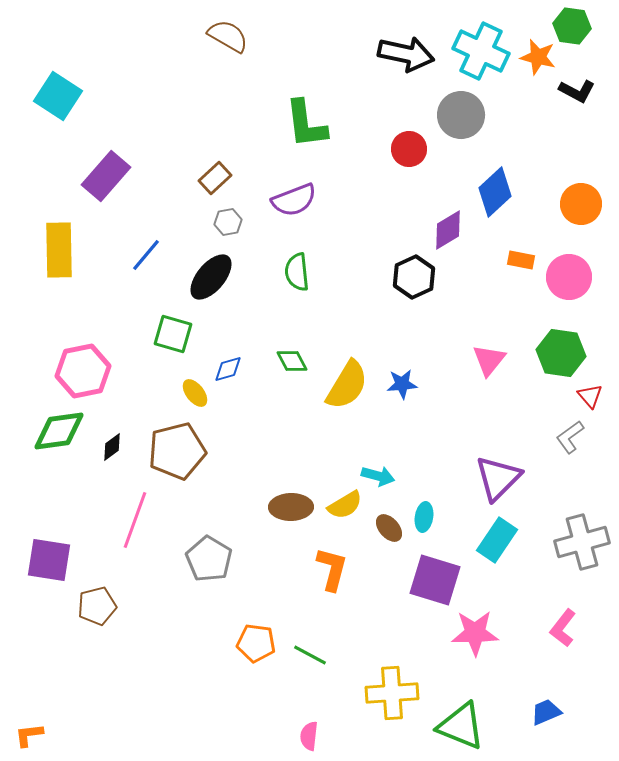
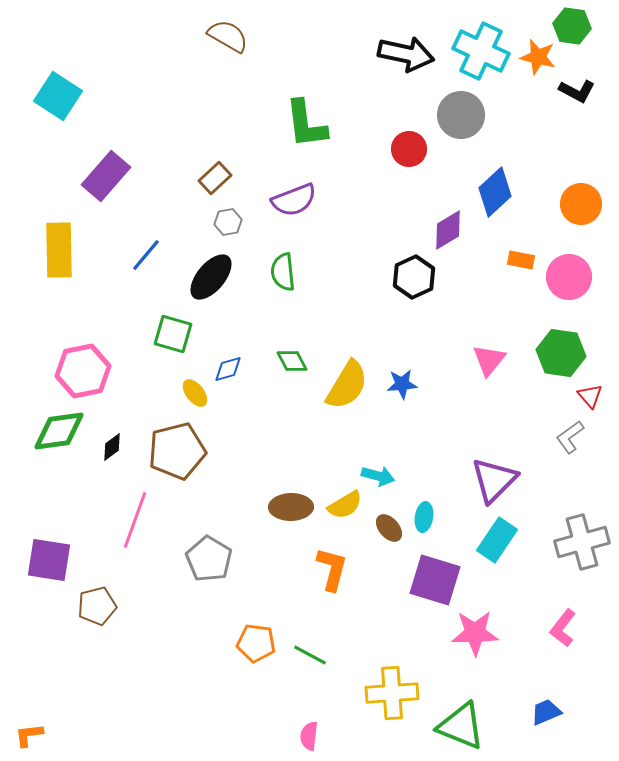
green semicircle at (297, 272): moved 14 px left
purple triangle at (498, 478): moved 4 px left, 2 px down
